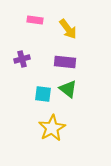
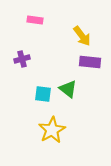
yellow arrow: moved 14 px right, 7 px down
purple rectangle: moved 25 px right
yellow star: moved 2 px down
